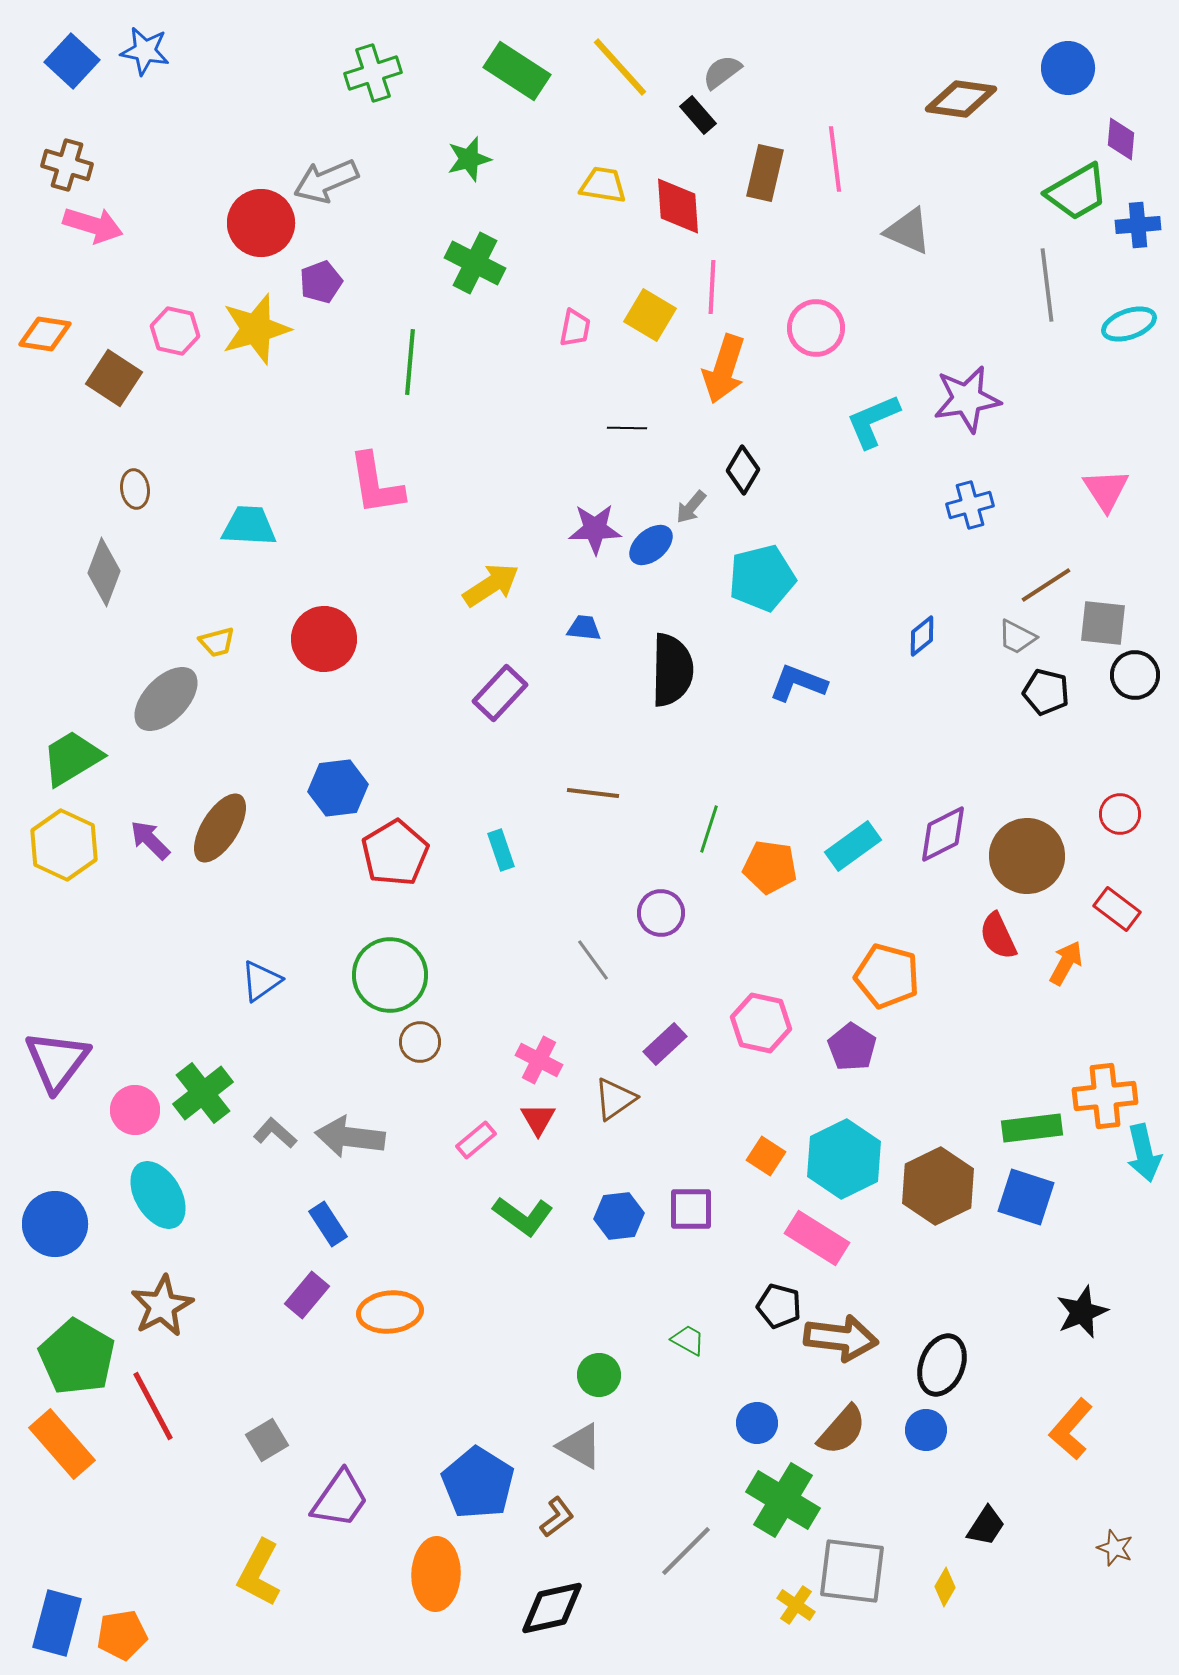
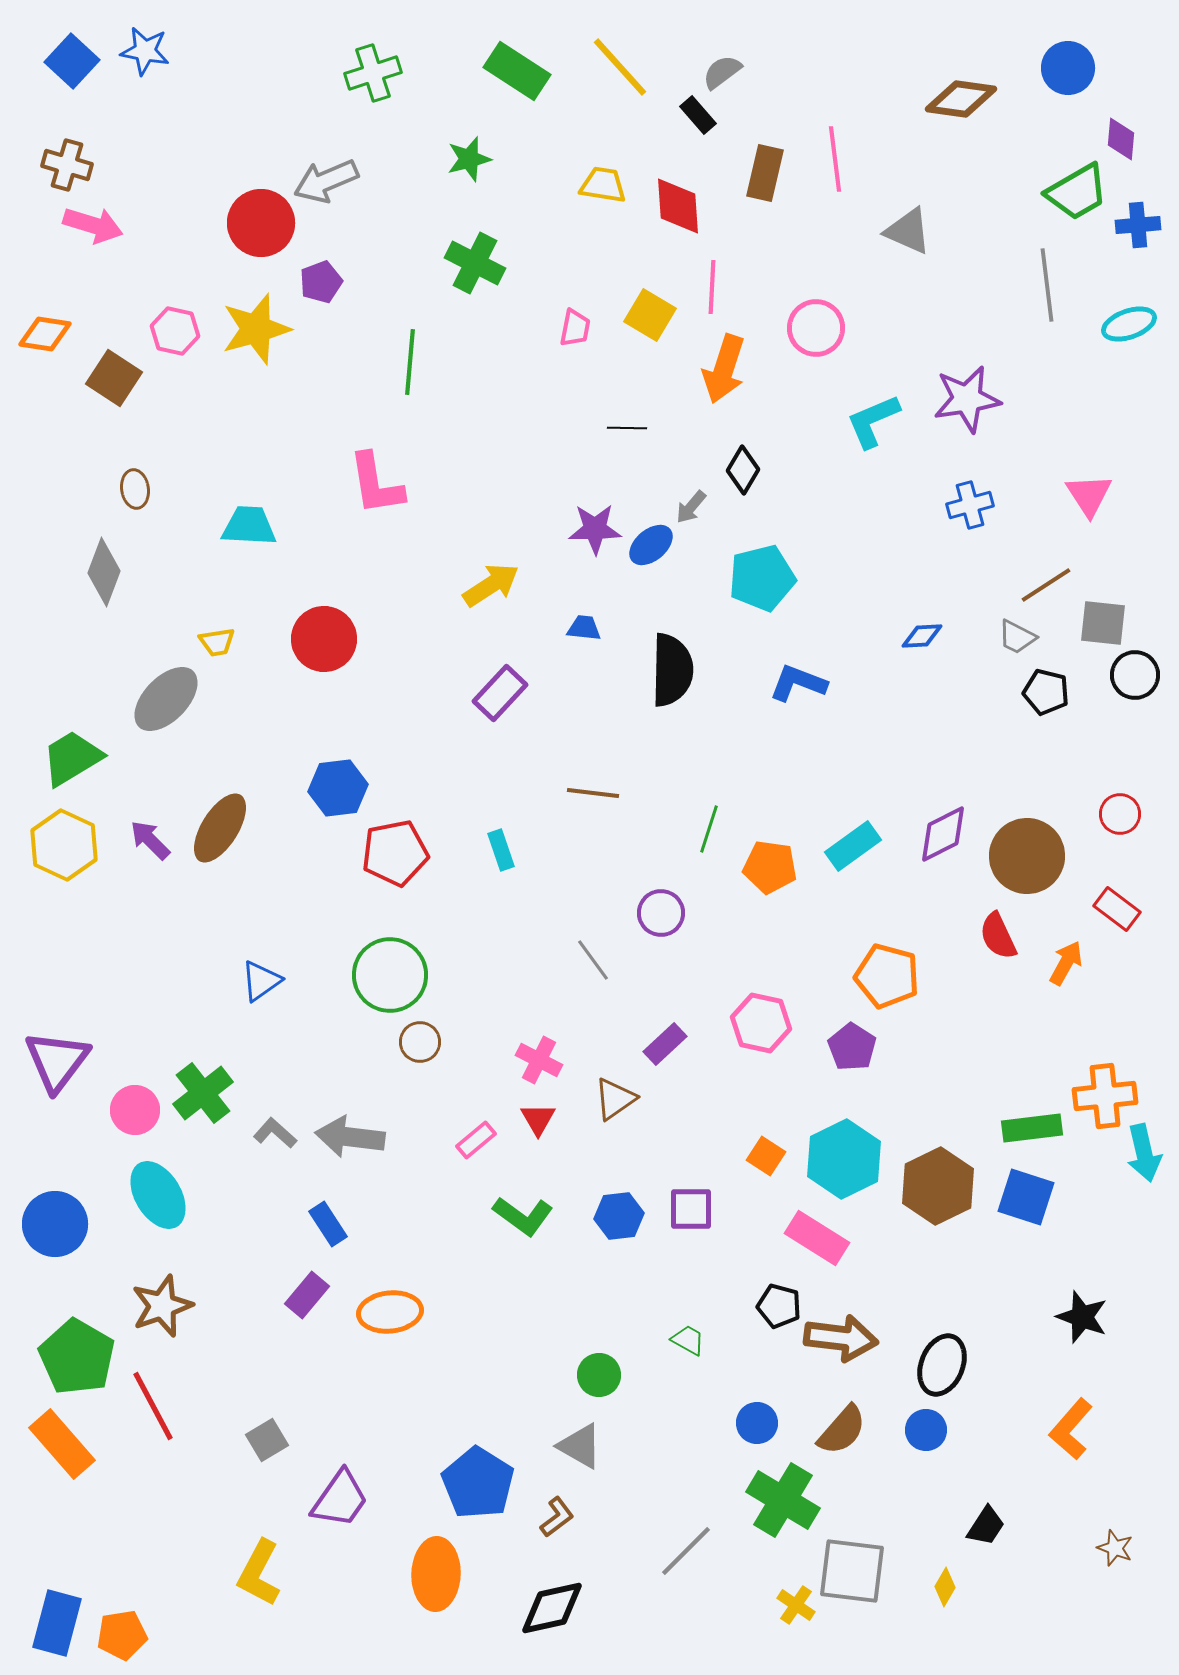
pink triangle at (1106, 490): moved 17 px left, 5 px down
blue diamond at (922, 636): rotated 36 degrees clockwise
yellow trapezoid at (217, 642): rotated 6 degrees clockwise
red pentagon at (395, 853): rotated 20 degrees clockwise
brown star at (162, 1306): rotated 8 degrees clockwise
black star at (1082, 1312): moved 5 px down; rotated 30 degrees counterclockwise
